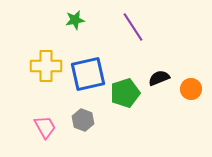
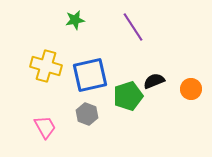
yellow cross: rotated 16 degrees clockwise
blue square: moved 2 px right, 1 px down
black semicircle: moved 5 px left, 3 px down
green pentagon: moved 3 px right, 3 px down
gray hexagon: moved 4 px right, 6 px up
